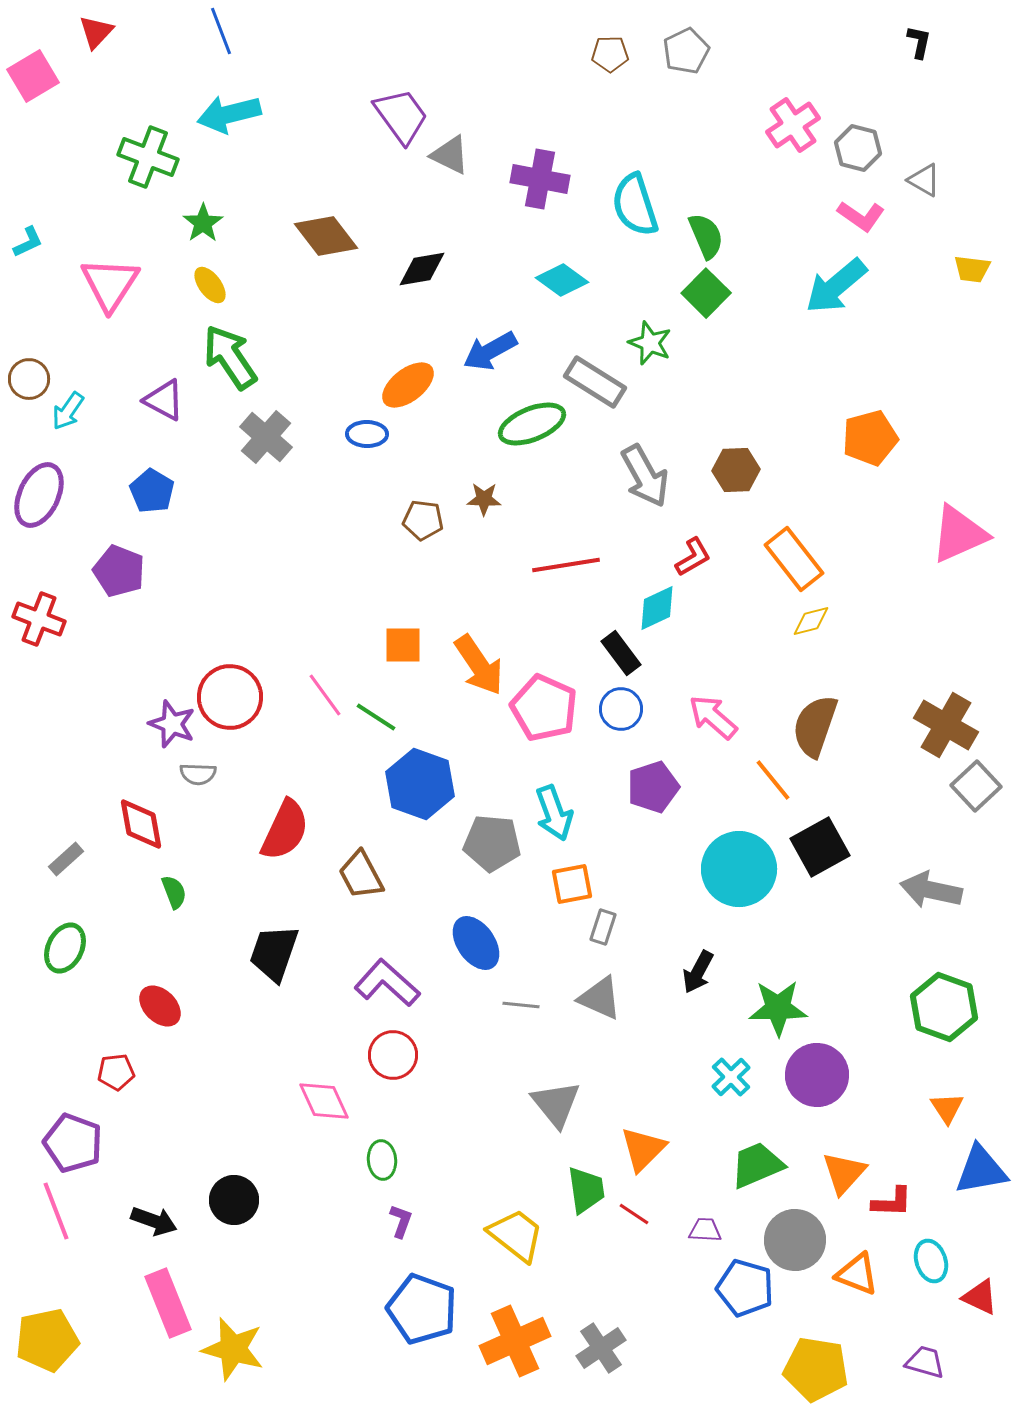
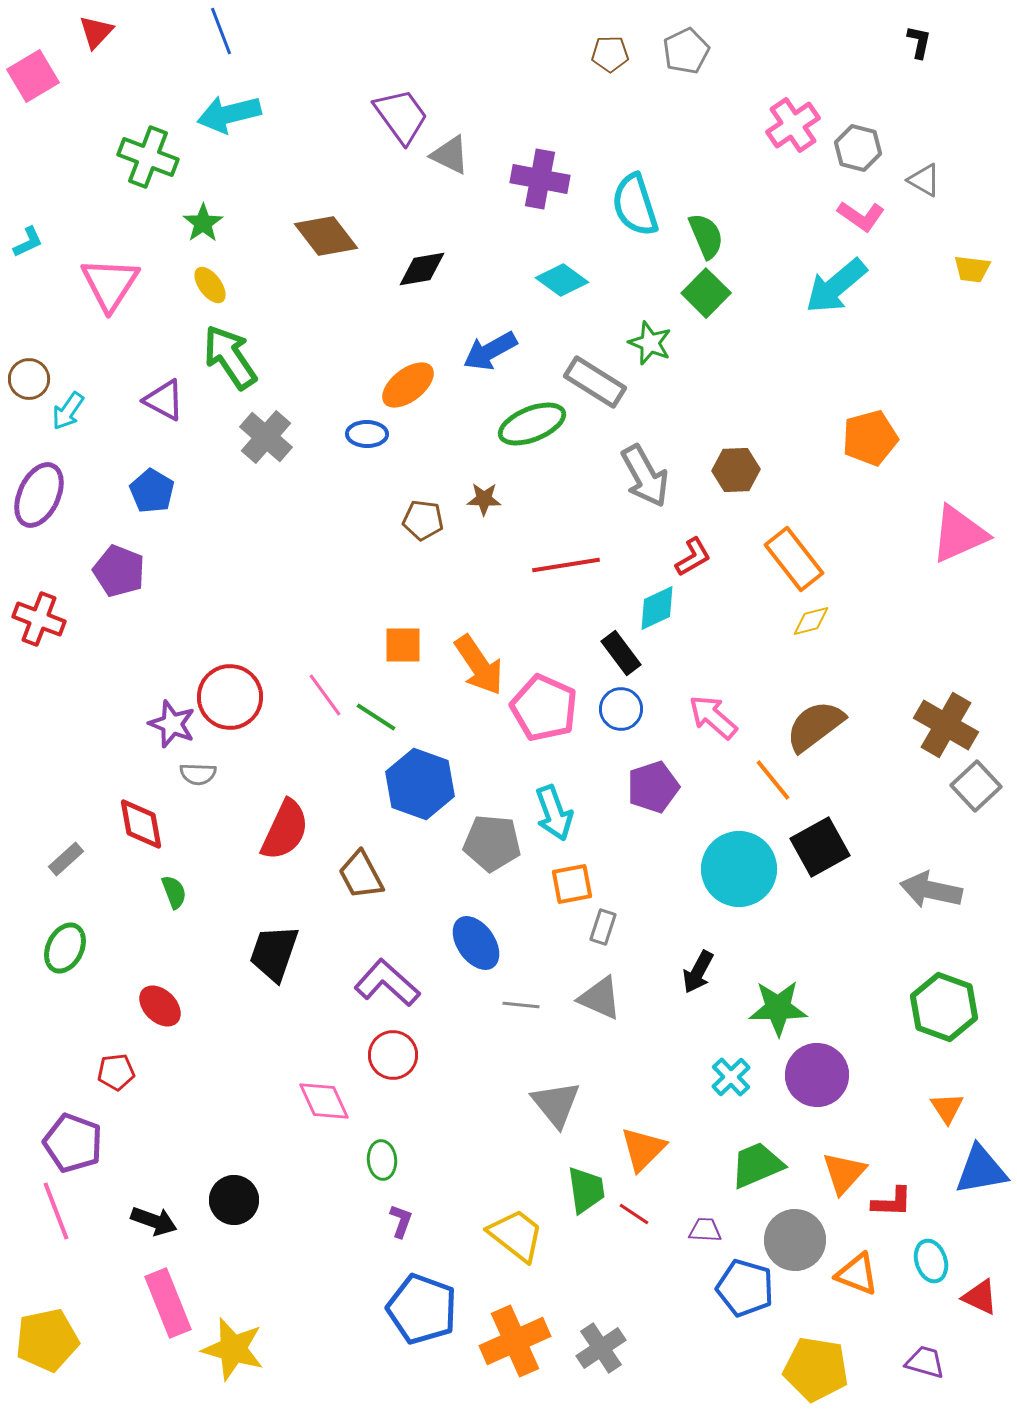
brown semicircle at (815, 726): rotated 34 degrees clockwise
